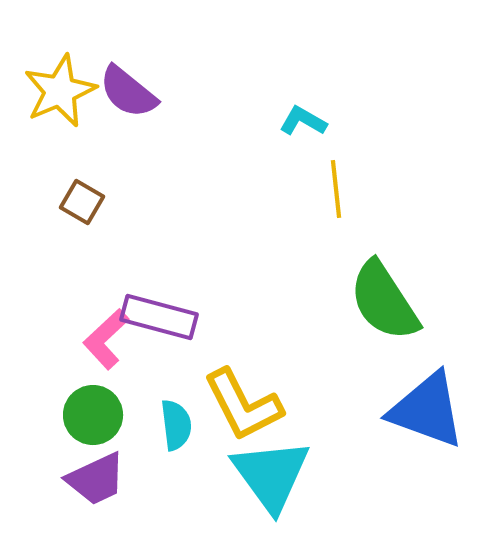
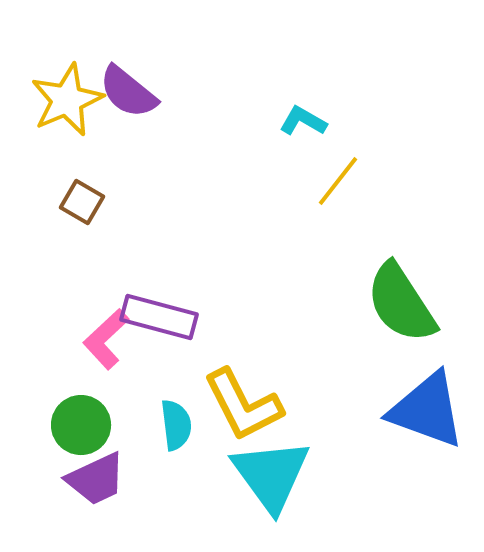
yellow star: moved 7 px right, 9 px down
yellow line: moved 2 px right, 8 px up; rotated 44 degrees clockwise
green semicircle: moved 17 px right, 2 px down
green circle: moved 12 px left, 10 px down
